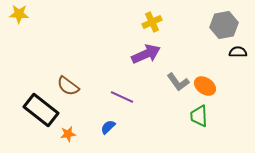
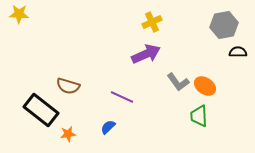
brown semicircle: rotated 20 degrees counterclockwise
